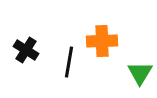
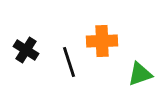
black line: rotated 28 degrees counterclockwise
green triangle: moved 1 px down; rotated 40 degrees clockwise
